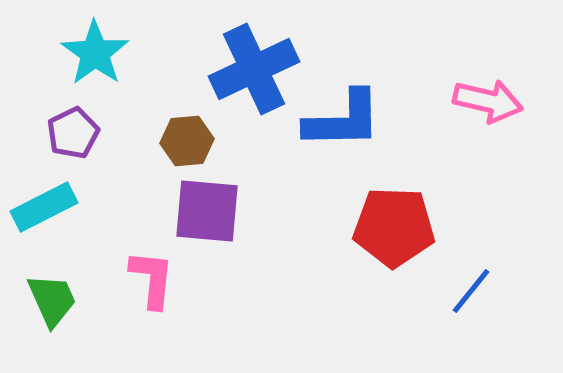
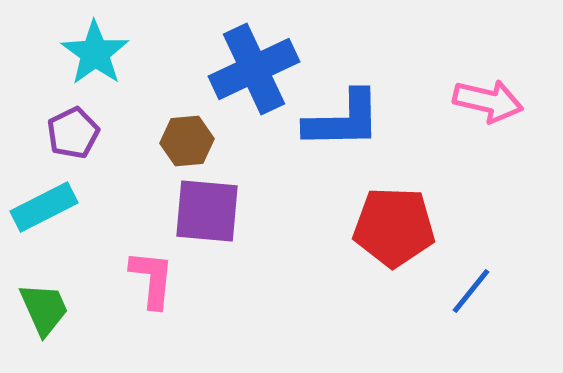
green trapezoid: moved 8 px left, 9 px down
